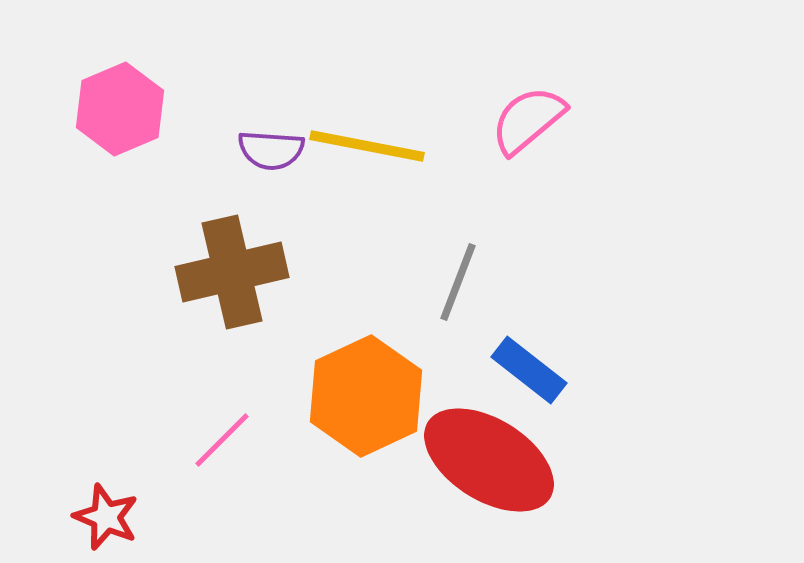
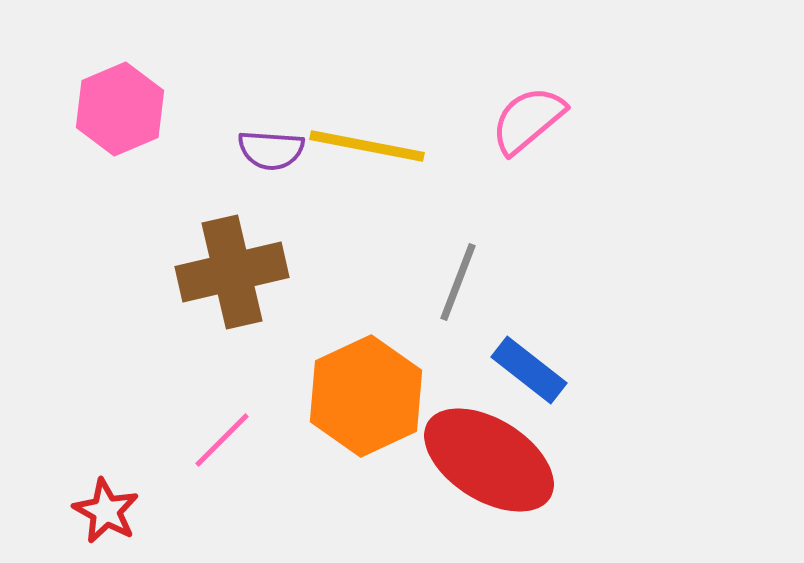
red star: moved 6 px up; rotated 6 degrees clockwise
